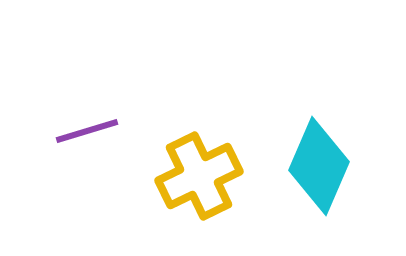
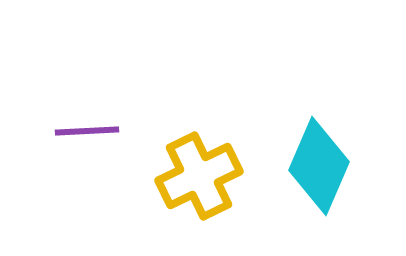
purple line: rotated 14 degrees clockwise
